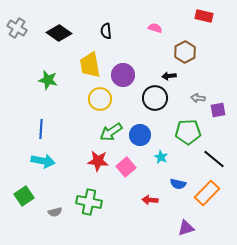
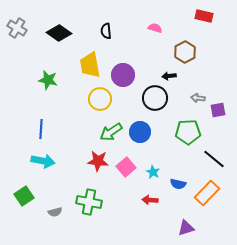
blue circle: moved 3 px up
cyan star: moved 8 px left, 15 px down
